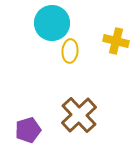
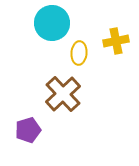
yellow cross: rotated 25 degrees counterclockwise
yellow ellipse: moved 9 px right, 2 px down
brown cross: moved 16 px left, 21 px up
